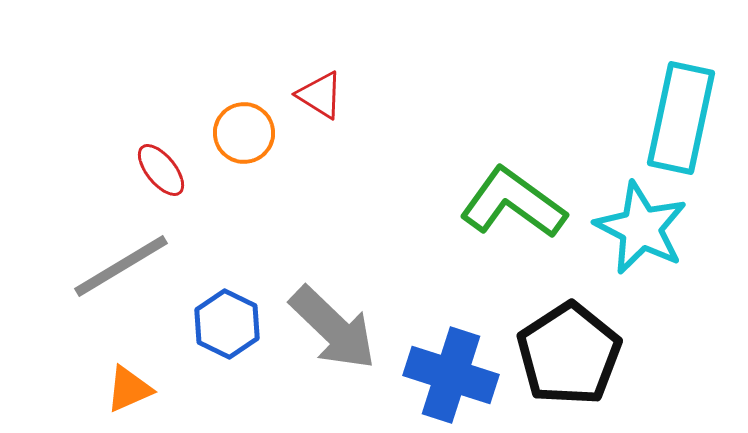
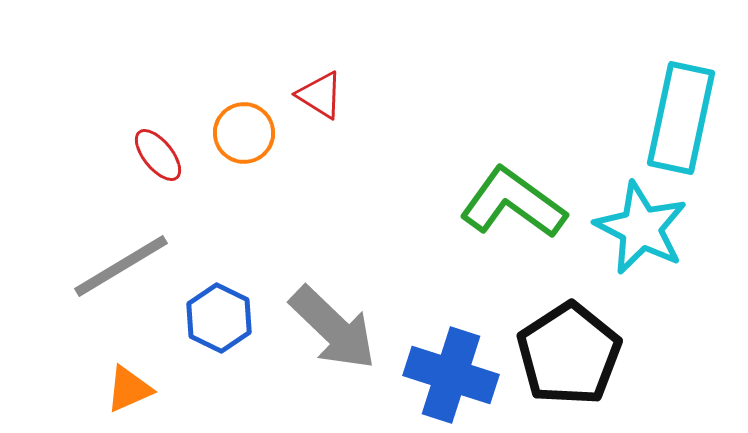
red ellipse: moved 3 px left, 15 px up
blue hexagon: moved 8 px left, 6 px up
